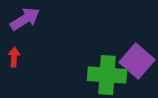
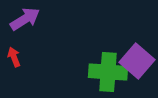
red arrow: rotated 24 degrees counterclockwise
green cross: moved 1 px right, 3 px up
